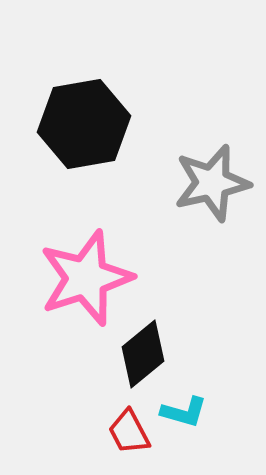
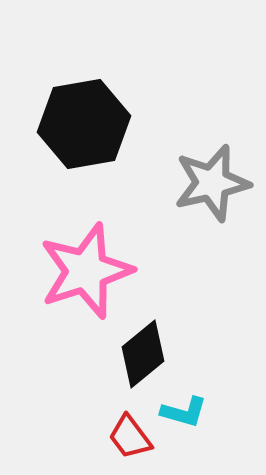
pink star: moved 7 px up
red trapezoid: moved 1 px right, 5 px down; rotated 9 degrees counterclockwise
